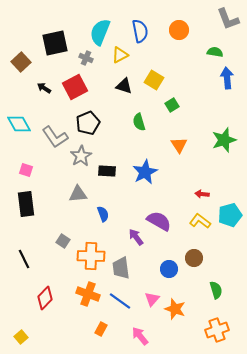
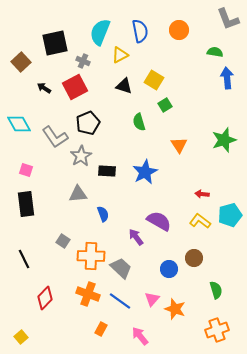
gray cross at (86, 58): moved 3 px left, 3 px down
green square at (172, 105): moved 7 px left
gray trapezoid at (121, 268): rotated 140 degrees clockwise
